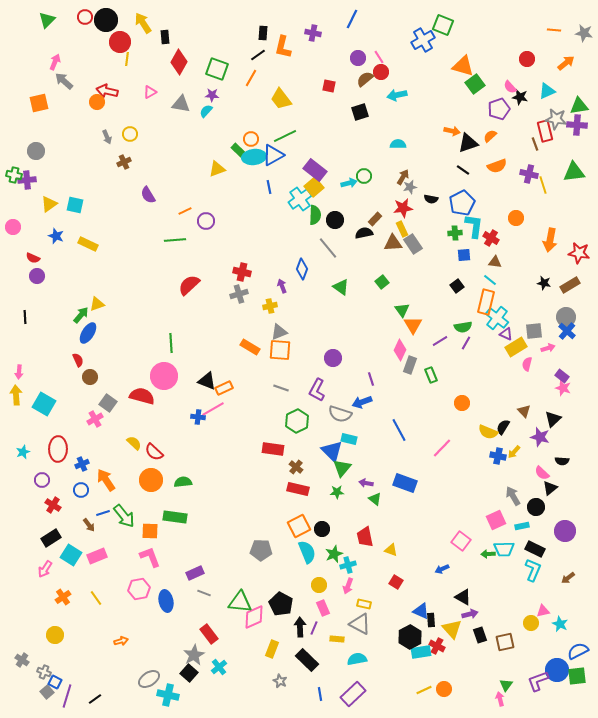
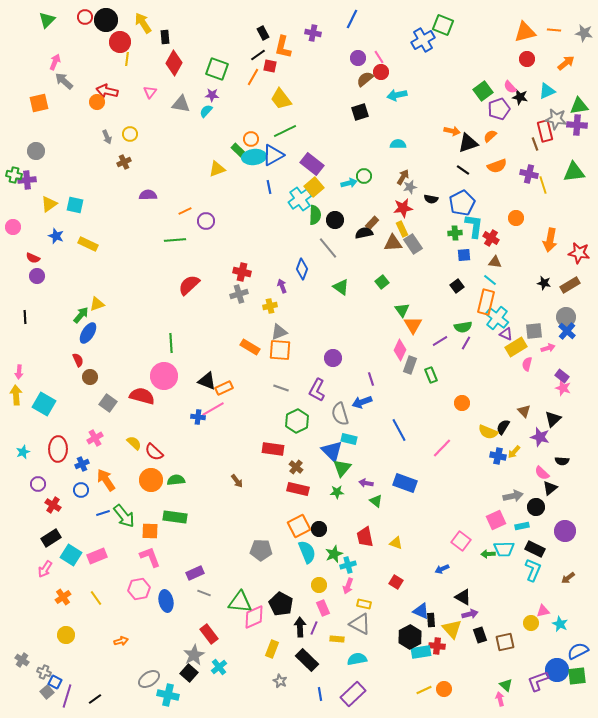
black rectangle at (263, 33): rotated 32 degrees counterclockwise
red diamond at (179, 62): moved 5 px left, 1 px down
orange triangle at (463, 66): moved 62 px right, 34 px up; rotated 30 degrees counterclockwise
orange line at (251, 78): moved 2 px right, 1 px up
green square at (475, 84): moved 8 px right, 7 px down
red square at (329, 86): moved 59 px left, 20 px up
pink triangle at (150, 92): rotated 24 degrees counterclockwise
green line at (285, 136): moved 5 px up
purple rectangle at (315, 170): moved 3 px left, 6 px up
purple semicircle at (148, 195): rotated 120 degrees clockwise
brown rectangle at (375, 219): moved 3 px left, 4 px down
gray semicircle at (340, 414): rotated 55 degrees clockwise
pink cross at (95, 419): moved 19 px down
purple circle at (42, 480): moved 4 px left, 4 px down
green semicircle at (183, 482): moved 7 px left, 2 px up
gray arrow at (513, 496): rotated 108 degrees clockwise
green triangle at (375, 499): moved 1 px right, 2 px down
brown arrow at (89, 525): moved 148 px right, 44 px up
black circle at (322, 529): moved 3 px left
yellow triangle at (391, 550): moved 5 px right, 7 px up
yellow circle at (55, 635): moved 11 px right
red cross at (437, 646): rotated 21 degrees counterclockwise
green triangle at (506, 685): rotated 24 degrees counterclockwise
